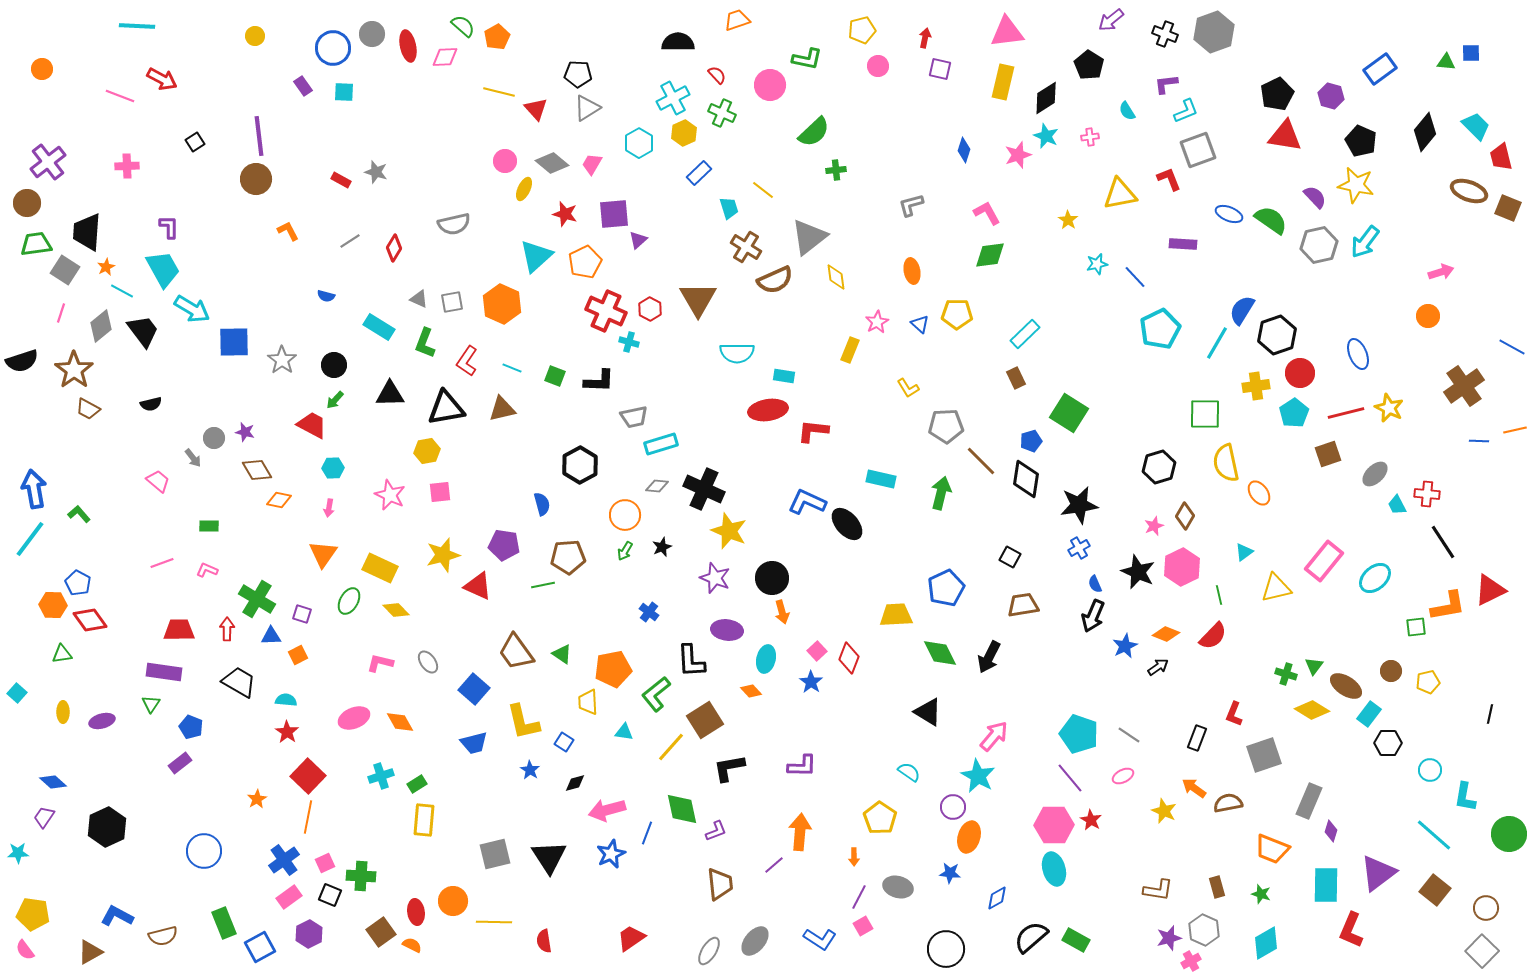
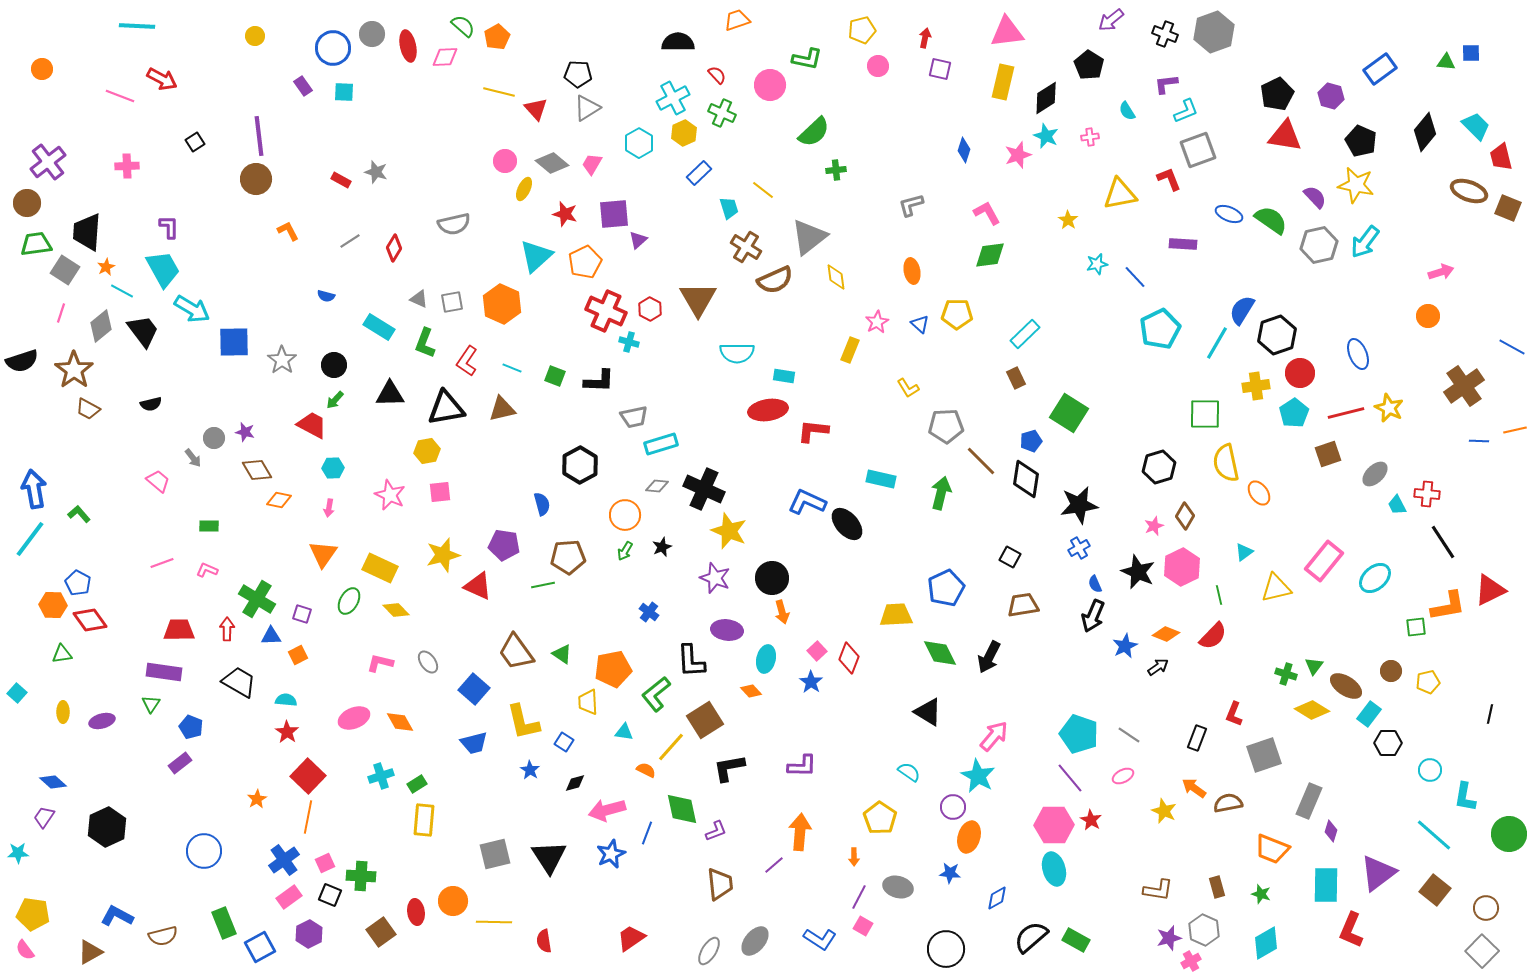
pink square at (863, 926): rotated 30 degrees counterclockwise
orange semicircle at (412, 945): moved 234 px right, 175 px up
